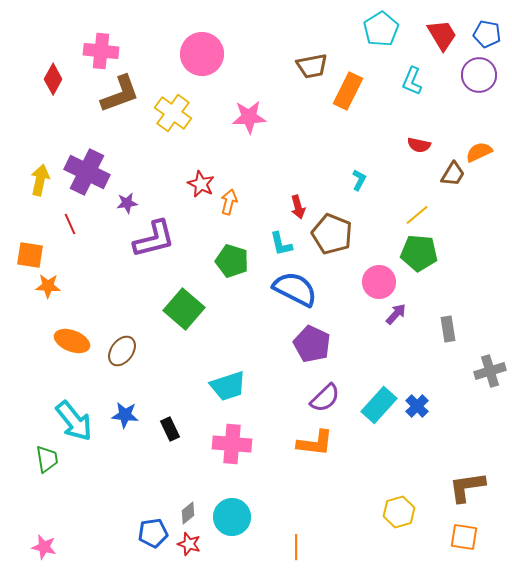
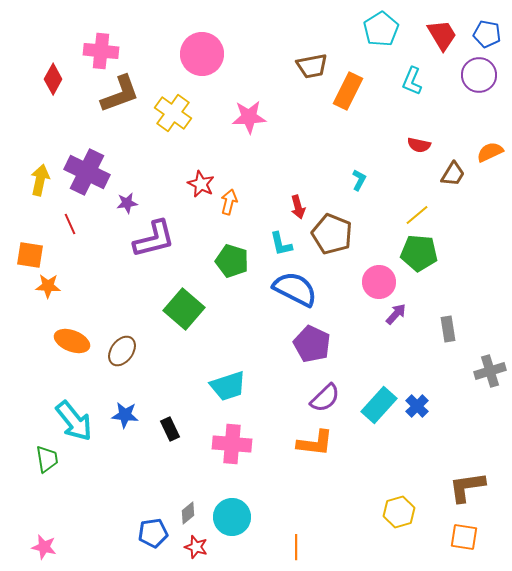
orange semicircle at (479, 152): moved 11 px right
red star at (189, 544): moved 7 px right, 3 px down
